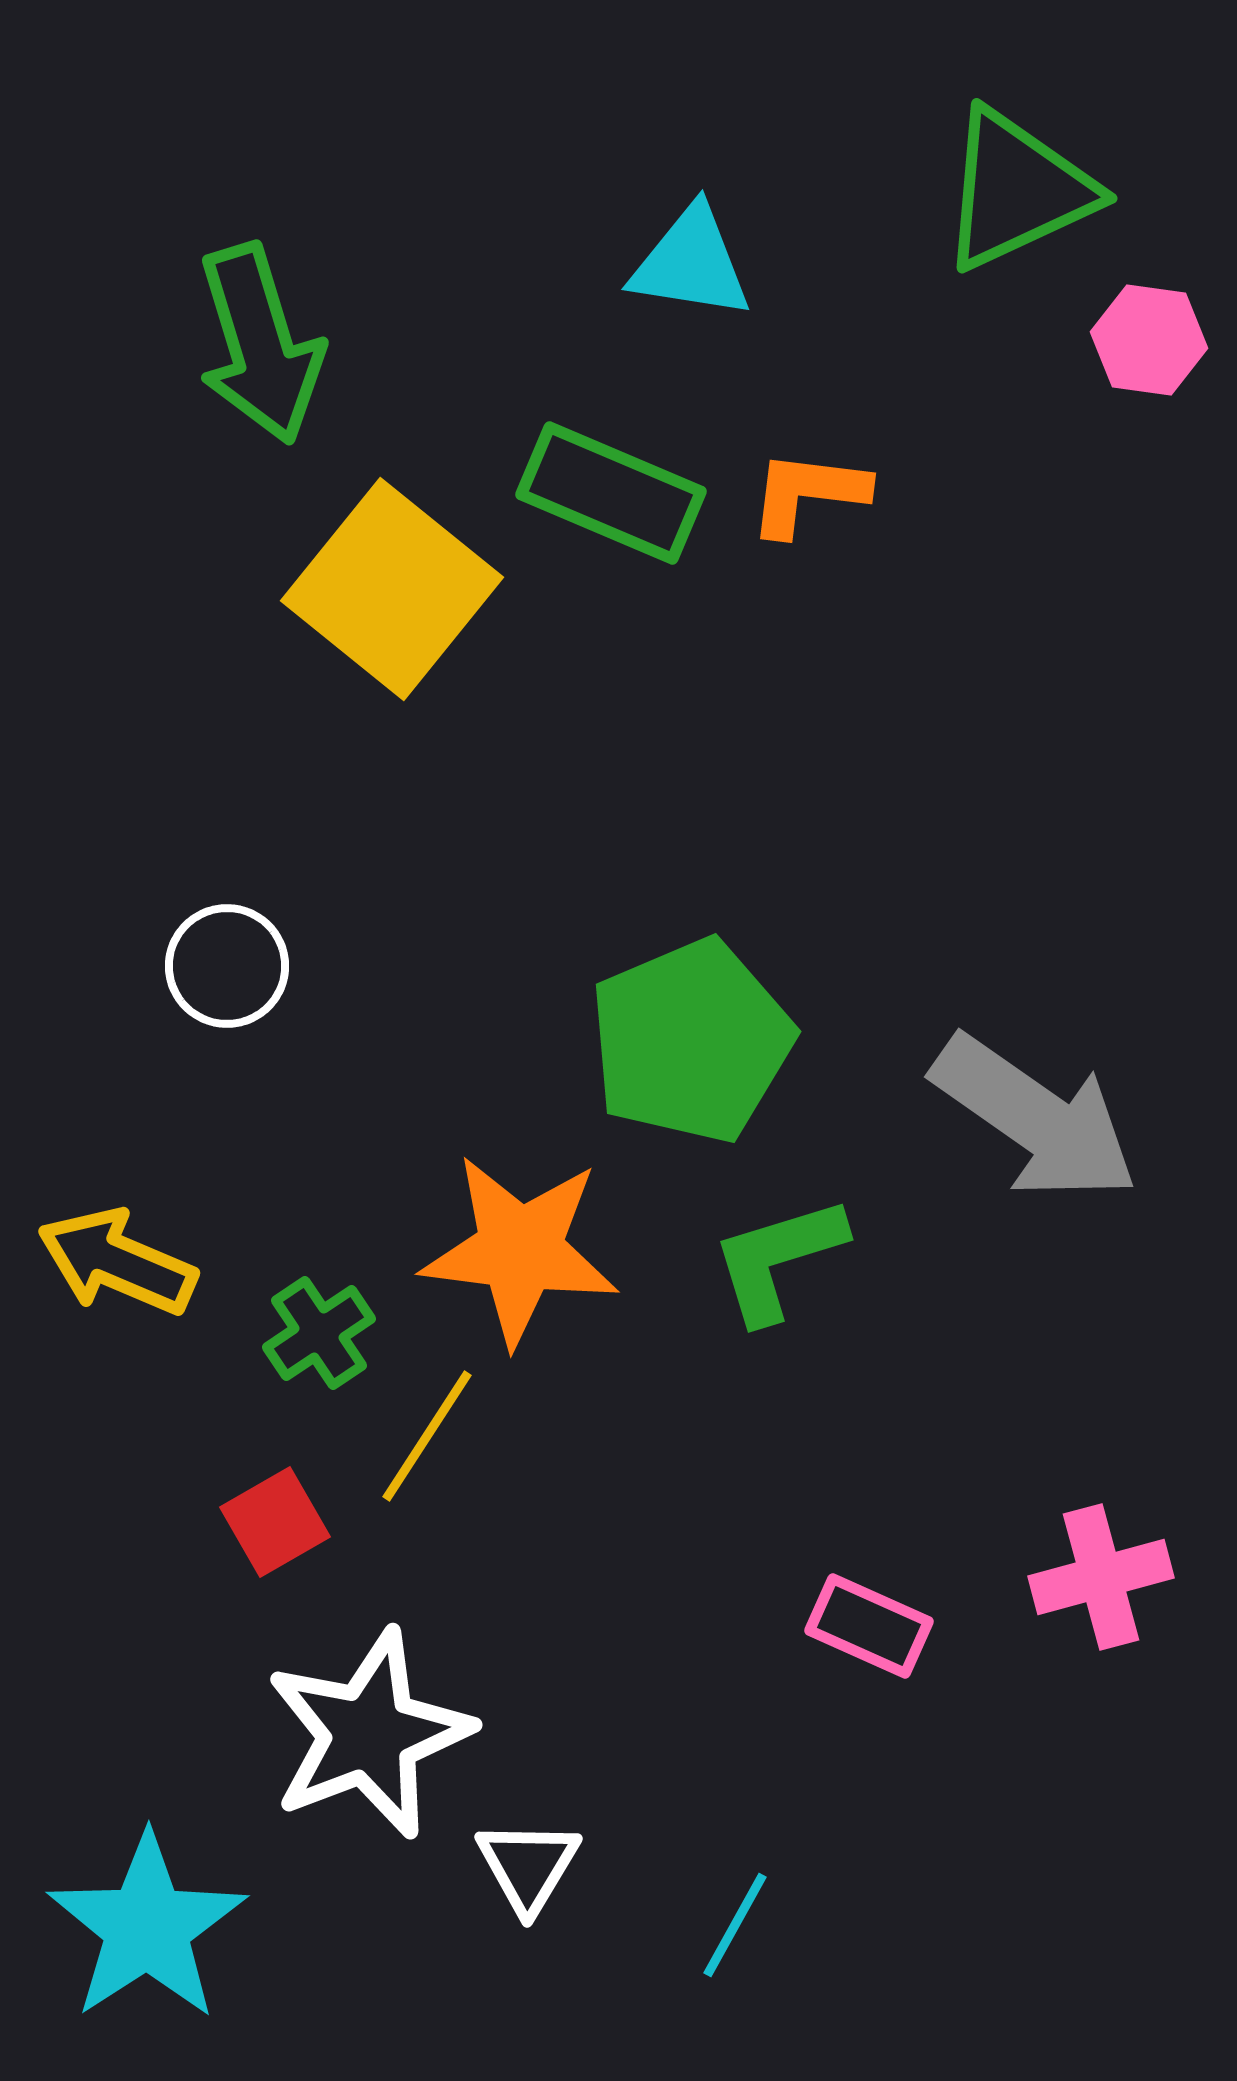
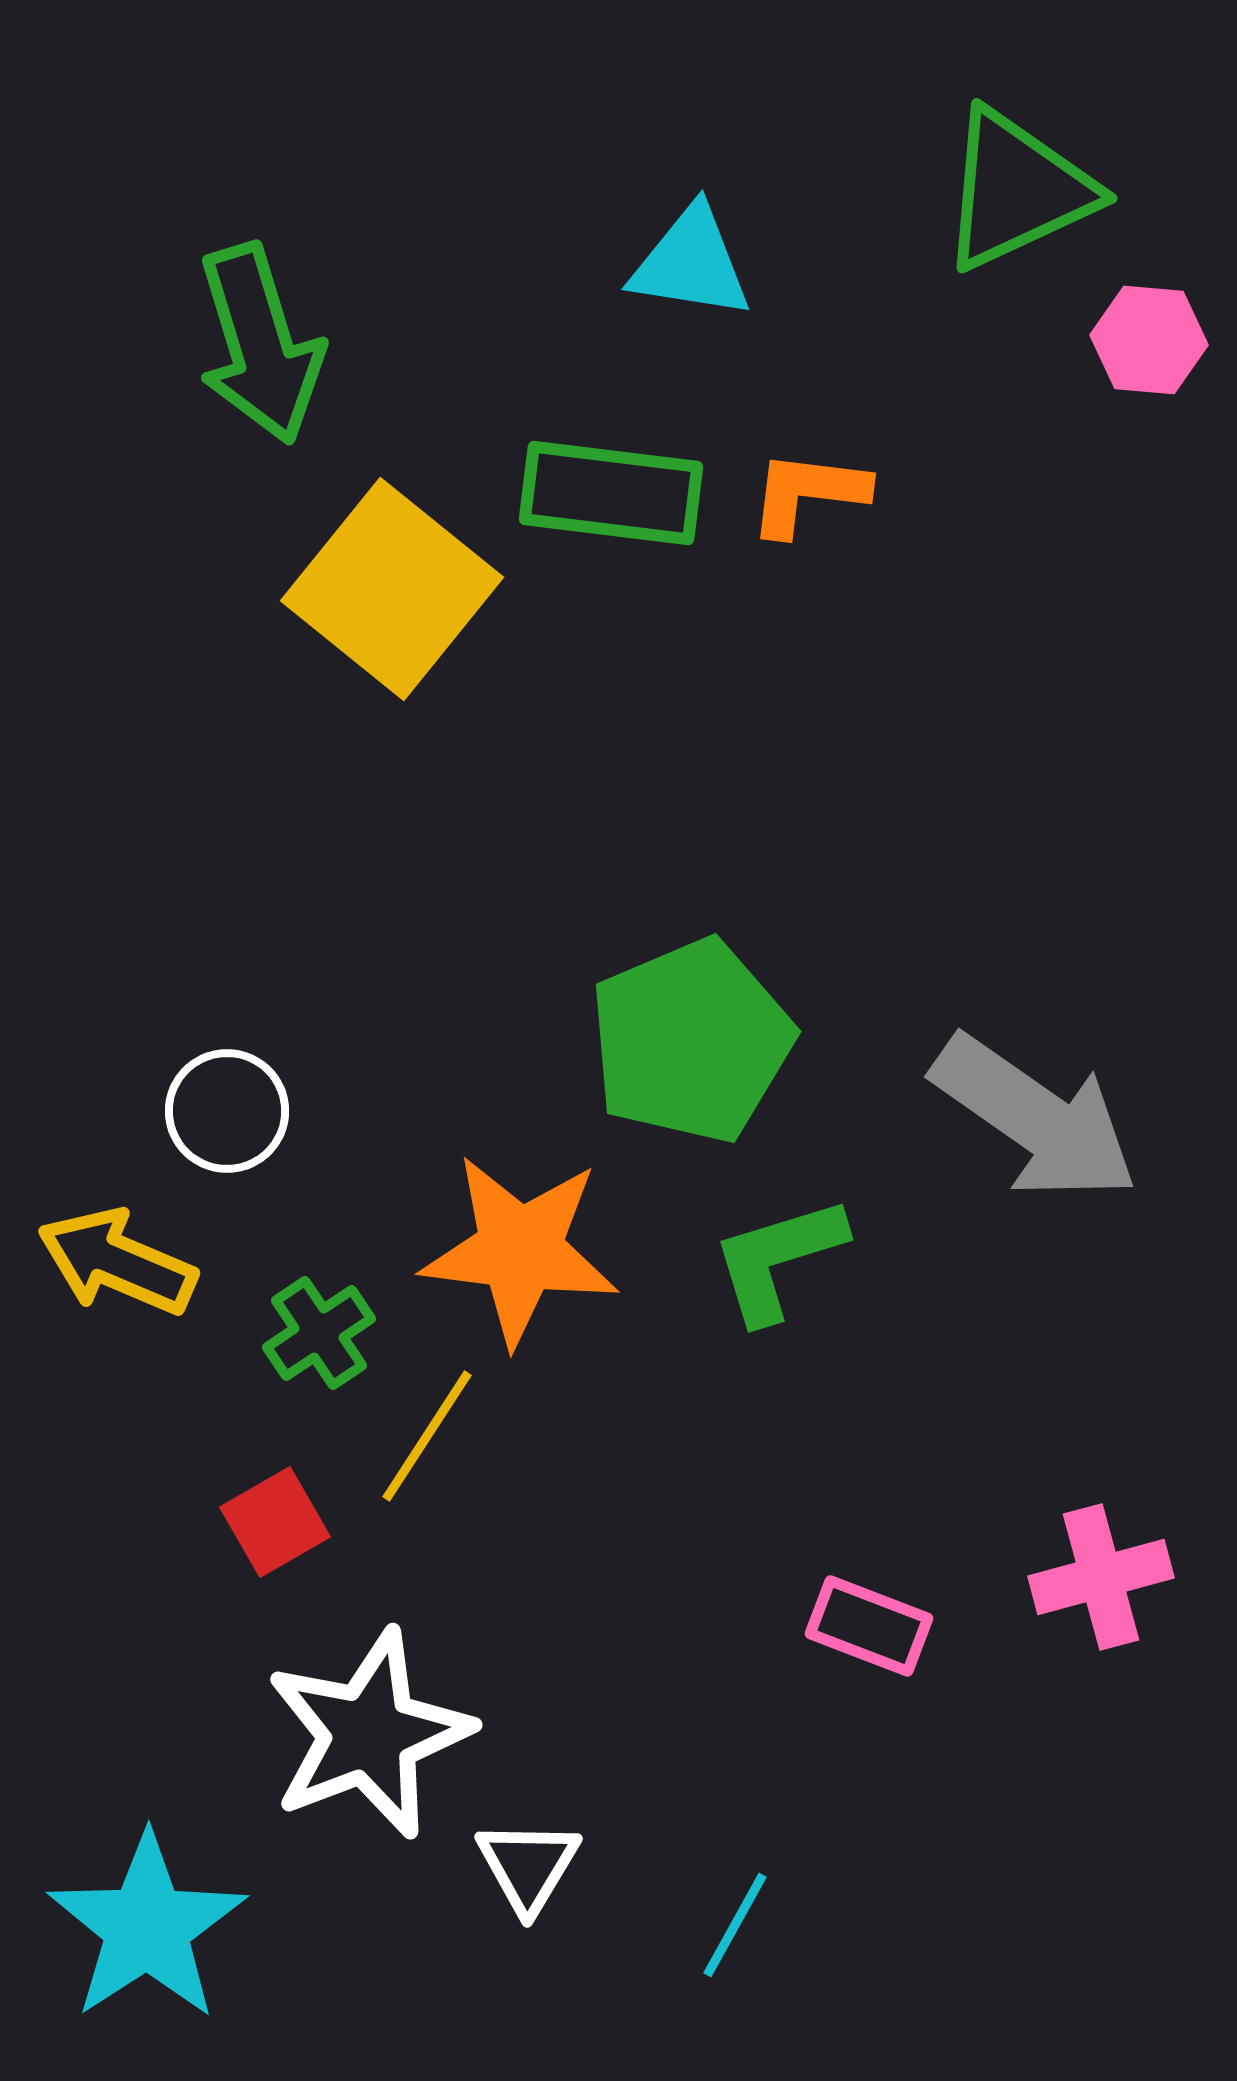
pink hexagon: rotated 3 degrees counterclockwise
green rectangle: rotated 16 degrees counterclockwise
white circle: moved 145 px down
pink rectangle: rotated 3 degrees counterclockwise
